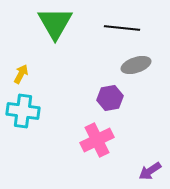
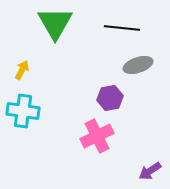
gray ellipse: moved 2 px right
yellow arrow: moved 1 px right, 4 px up
pink cross: moved 4 px up
